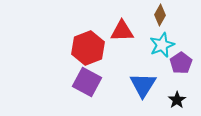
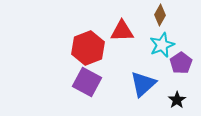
blue triangle: moved 1 px up; rotated 16 degrees clockwise
